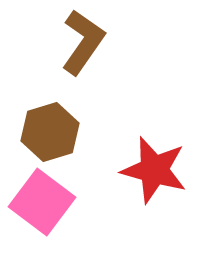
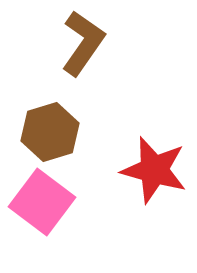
brown L-shape: moved 1 px down
